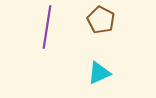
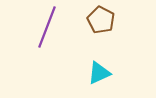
purple line: rotated 12 degrees clockwise
